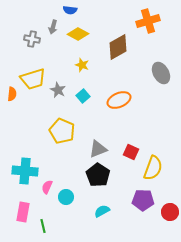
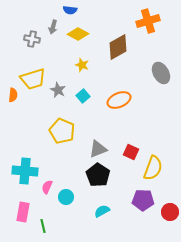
orange semicircle: moved 1 px right, 1 px down
